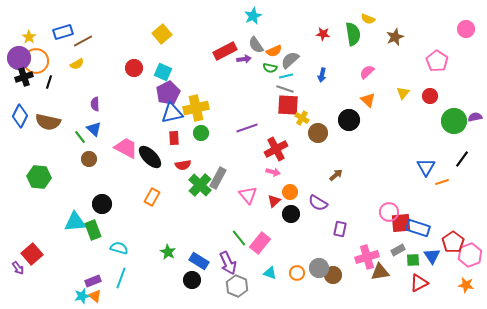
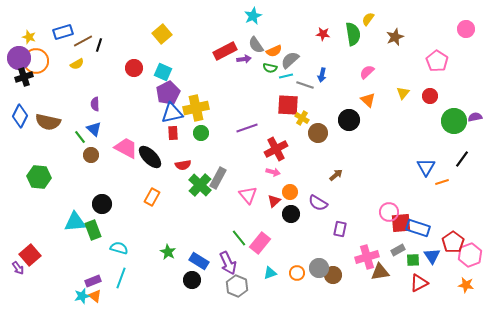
yellow semicircle at (368, 19): rotated 104 degrees clockwise
yellow star at (29, 37): rotated 16 degrees counterclockwise
black line at (49, 82): moved 50 px right, 37 px up
gray line at (285, 89): moved 20 px right, 4 px up
red rectangle at (174, 138): moved 1 px left, 5 px up
brown circle at (89, 159): moved 2 px right, 4 px up
red square at (32, 254): moved 2 px left, 1 px down
cyan triangle at (270, 273): rotated 40 degrees counterclockwise
